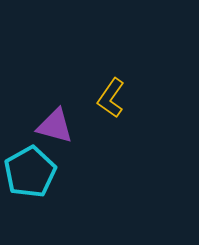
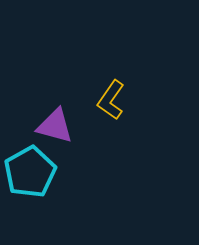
yellow L-shape: moved 2 px down
